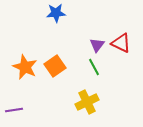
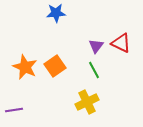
purple triangle: moved 1 px left, 1 px down
green line: moved 3 px down
